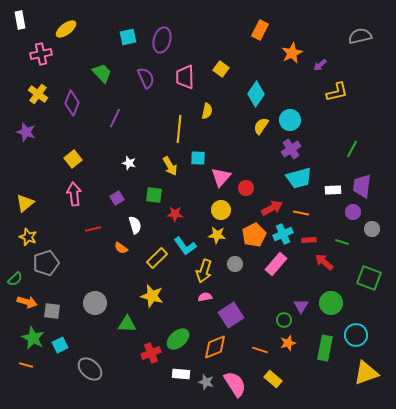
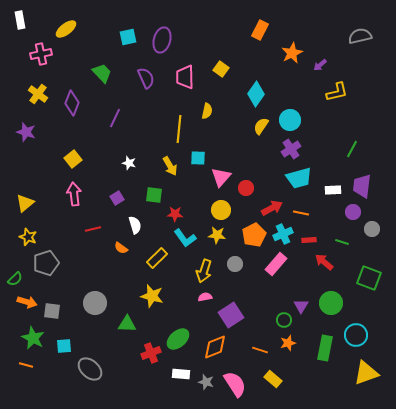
cyan L-shape at (185, 246): moved 8 px up
cyan square at (60, 345): moved 4 px right, 1 px down; rotated 21 degrees clockwise
